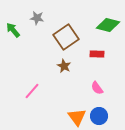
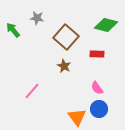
green diamond: moved 2 px left
brown square: rotated 15 degrees counterclockwise
blue circle: moved 7 px up
